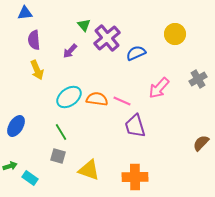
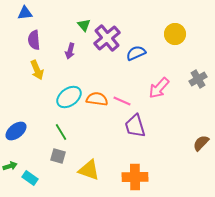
purple arrow: rotated 28 degrees counterclockwise
blue ellipse: moved 5 px down; rotated 20 degrees clockwise
